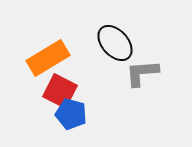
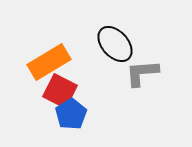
black ellipse: moved 1 px down
orange rectangle: moved 1 px right, 4 px down
blue pentagon: rotated 24 degrees clockwise
